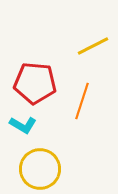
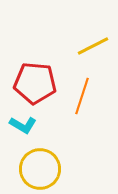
orange line: moved 5 px up
